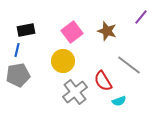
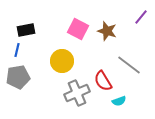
pink square: moved 6 px right, 3 px up; rotated 25 degrees counterclockwise
yellow circle: moved 1 px left
gray pentagon: moved 2 px down
gray cross: moved 2 px right, 1 px down; rotated 15 degrees clockwise
